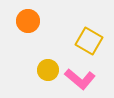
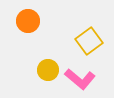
yellow square: rotated 24 degrees clockwise
